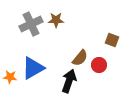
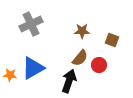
brown star: moved 26 px right, 11 px down
orange star: moved 2 px up
